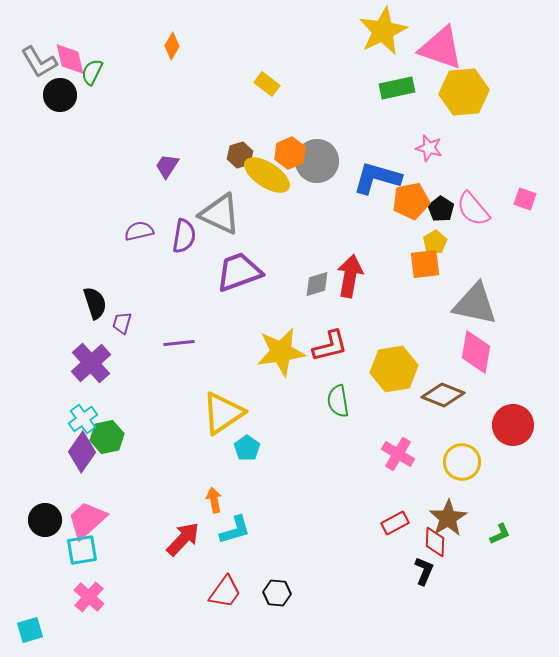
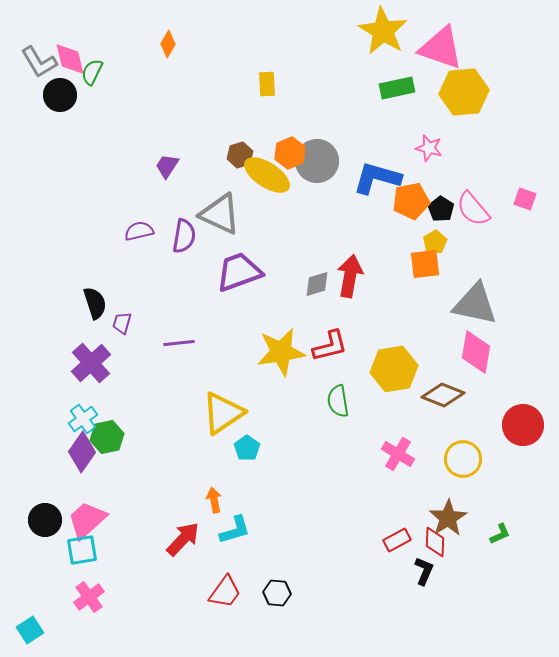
yellow star at (383, 31): rotated 15 degrees counterclockwise
orange diamond at (172, 46): moved 4 px left, 2 px up
yellow rectangle at (267, 84): rotated 50 degrees clockwise
red circle at (513, 425): moved 10 px right
yellow circle at (462, 462): moved 1 px right, 3 px up
red rectangle at (395, 523): moved 2 px right, 17 px down
pink cross at (89, 597): rotated 12 degrees clockwise
cyan square at (30, 630): rotated 16 degrees counterclockwise
